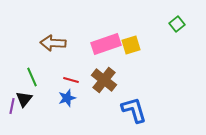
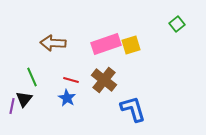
blue star: rotated 24 degrees counterclockwise
blue L-shape: moved 1 px left, 1 px up
